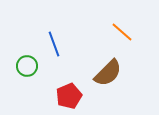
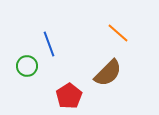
orange line: moved 4 px left, 1 px down
blue line: moved 5 px left
red pentagon: rotated 10 degrees counterclockwise
